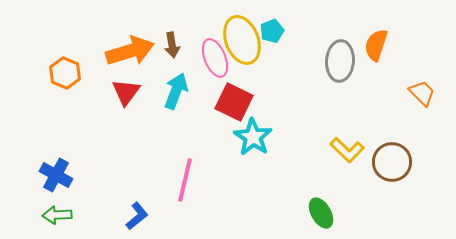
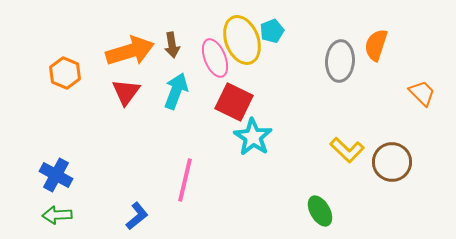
green ellipse: moved 1 px left, 2 px up
